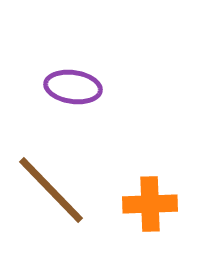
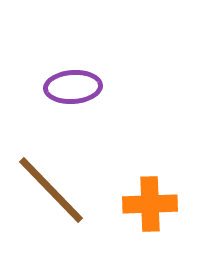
purple ellipse: rotated 12 degrees counterclockwise
